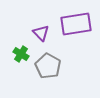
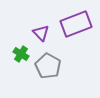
purple rectangle: rotated 12 degrees counterclockwise
